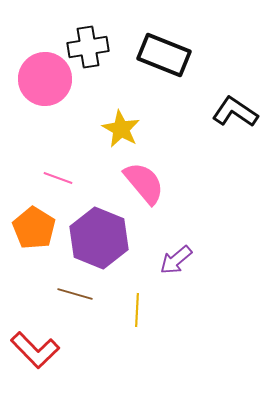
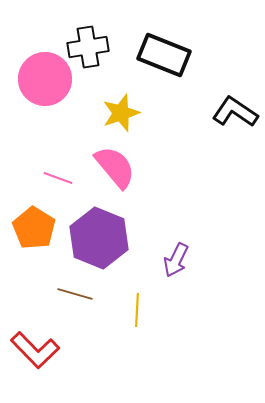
yellow star: moved 16 px up; rotated 24 degrees clockwise
pink semicircle: moved 29 px left, 16 px up
purple arrow: rotated 24 degrees counterclockwise
